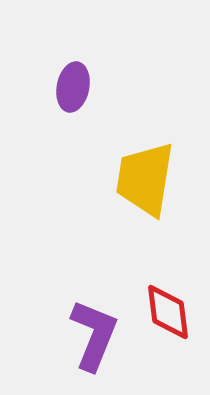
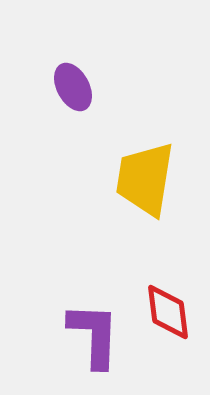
purple ellipse: rotated 39 degrees counterclockwise
purple L-shape: rotated 20 degrees counterclockwise
